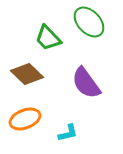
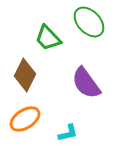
brown diamond: moved 2 px left, 1 px down; rotated 72 degrees clockwise
orange ellipse: rotated 12 degrees counterclockwise
